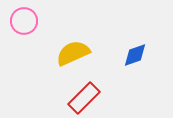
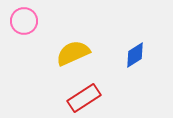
blue diamond: rotated 12 degrees counterclockwise
red rectangle: rotated 12 degrees clockwise
